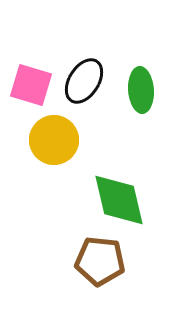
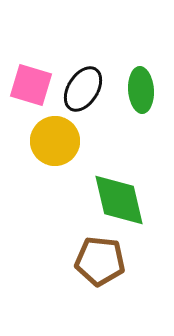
black ellipse: moved 1 px left, 8 px down
yellow circle: moved 1 px right, 1 px down
